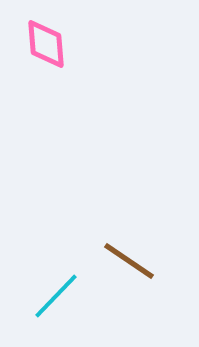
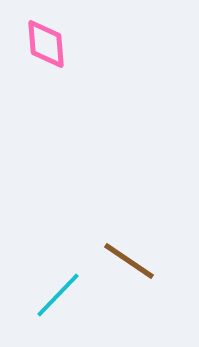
cyan line: moved 2 px right, 1 px up
